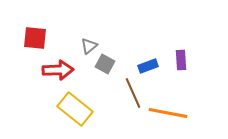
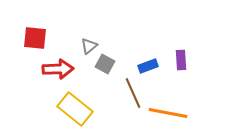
red arrow: moved 1 px up
